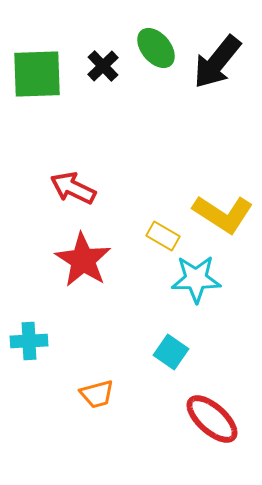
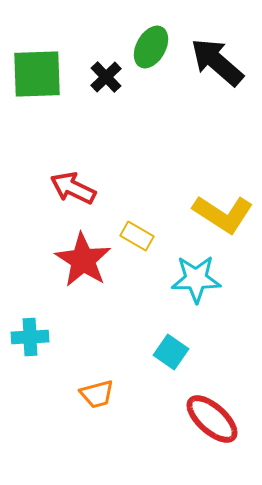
green ellipse: moved 5 px left, 1 px up; rotated 69 degrees clockwise
black arrow: rotated 92 degrees clockwise
black cross: moved 3 px right, 11 px down
yellow rectangle: moved 26 px left
cyan cross: moved 1 px right, 4 px up
